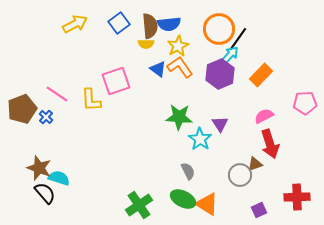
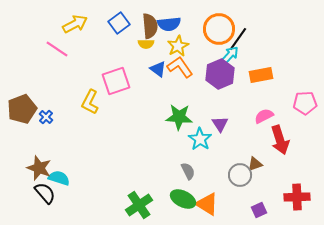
orange rectangle: rotated 35 degrees clockwise
pink line: moved 45 px up
yellow L-shape: moved 1 px left, 2 px down; rotated 30 degrees clockwise
red arrow: moved 10 px right, 4 px up
